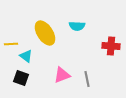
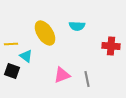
black square: moved 9 px left, 7 px up
